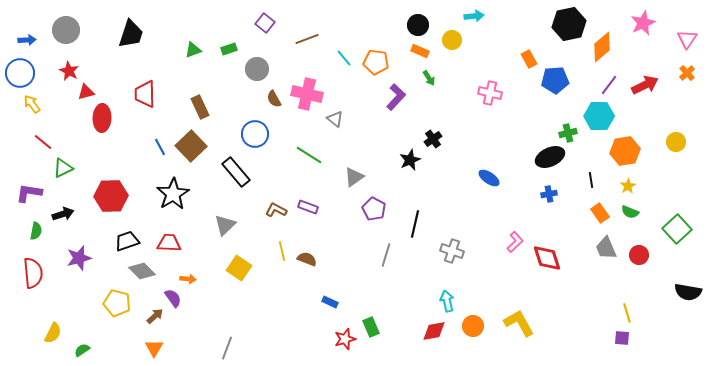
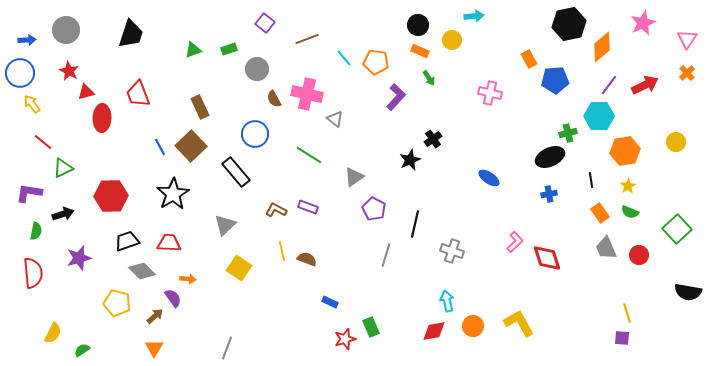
red trapezoid at (145, 94): moved 7 px left; rotated 20 degrees counterclockwise
